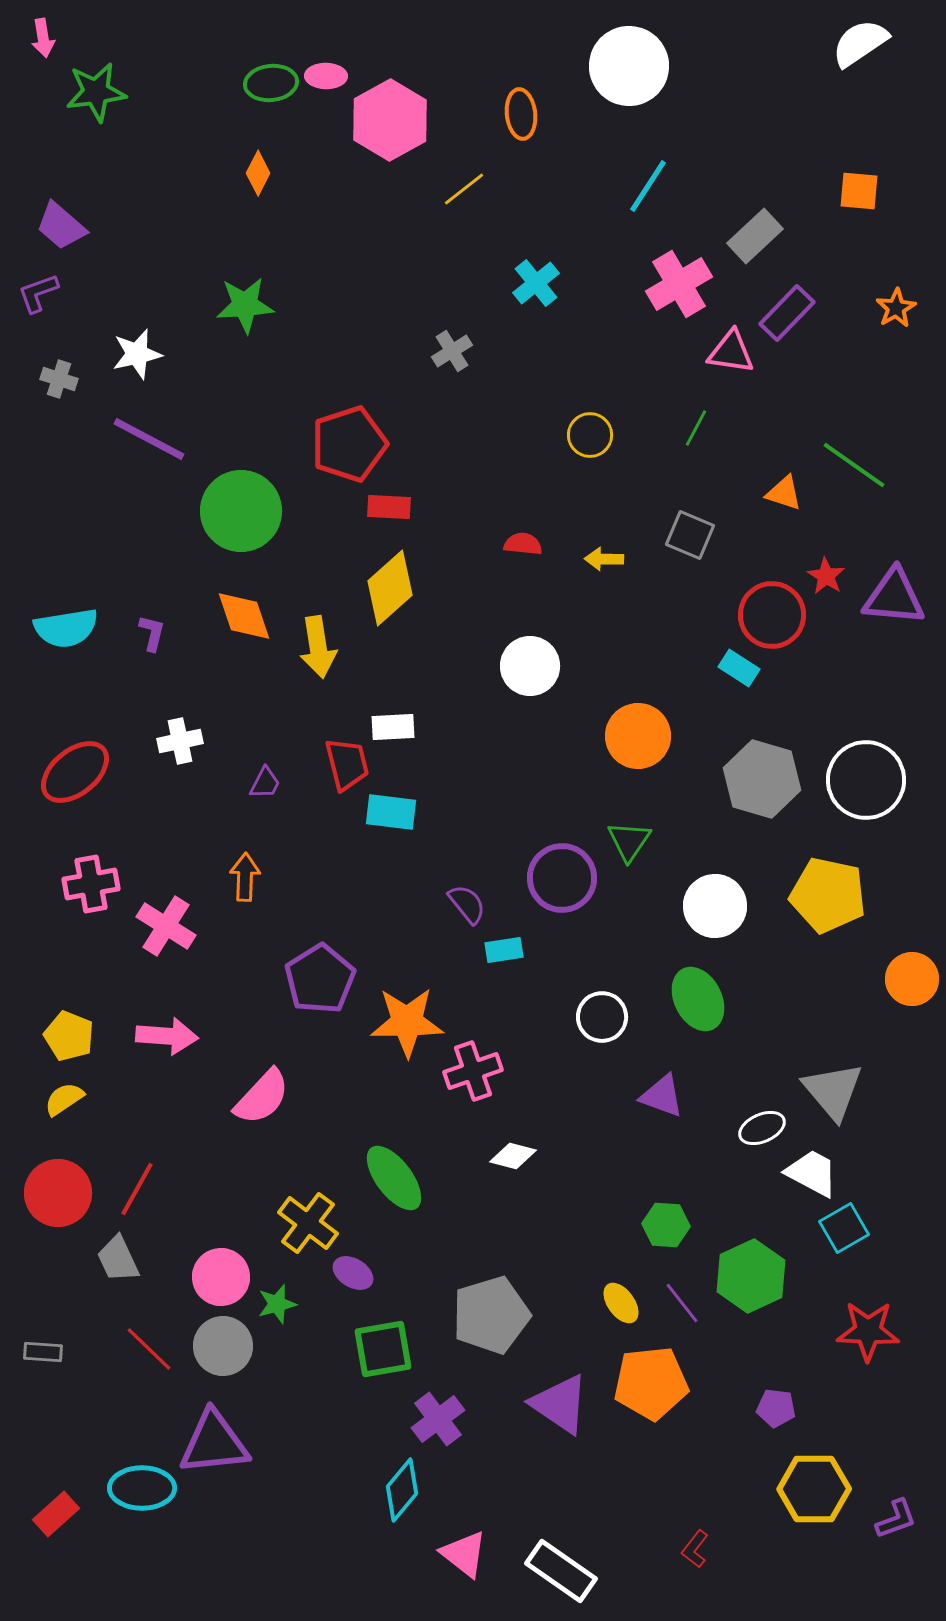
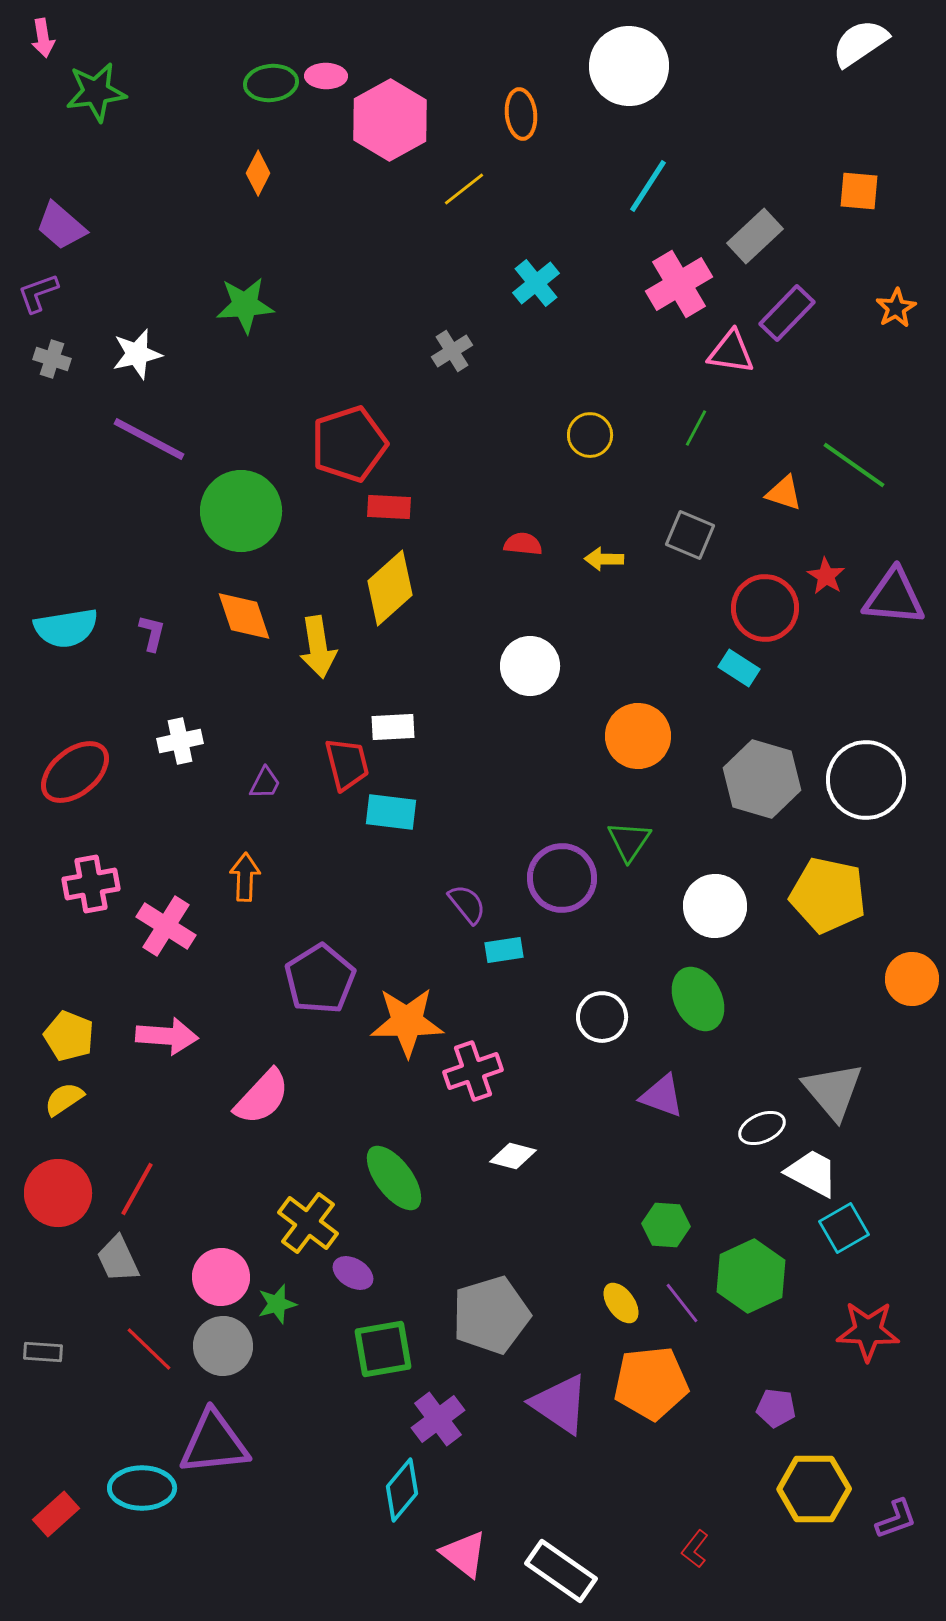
gray cross at (59, 379): moved 7 px left, 20 px up
red circle at (772, 615): moved 7 px left, 7 px up
